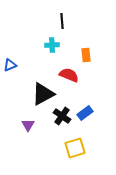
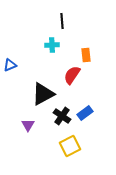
red semicircle: moved 3 px right; rotated 78 degrees counterclockwise
yellow square: moved 5 px left, 2 px up; rotated 10 degrees counterclockwise
